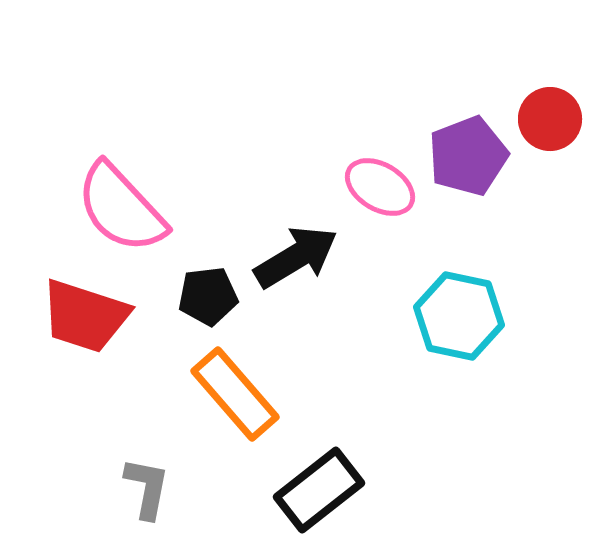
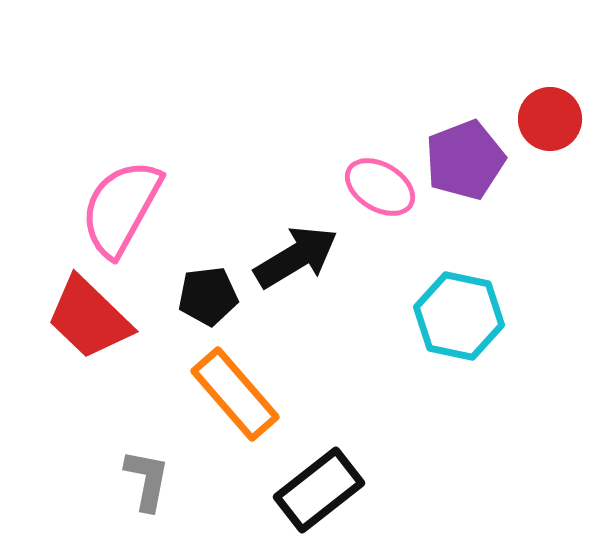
purple pentagon: moved 3 px left, 4 px down
pink semicircle: rotated 72 degrees clockwise
red trapezoid: moved 4 px right, 2 px down; rotated 26 degrees clockwise
gray L-shape: moved 8 px up
